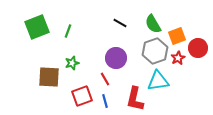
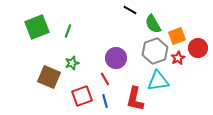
black line: moved 10 px right, 13 px up
brown square: rotated 20 degrees clockwise
